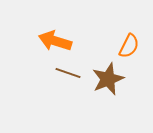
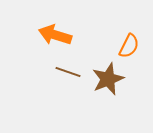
orange arrow: moved 6 px up
brown line: moved 1 px up
